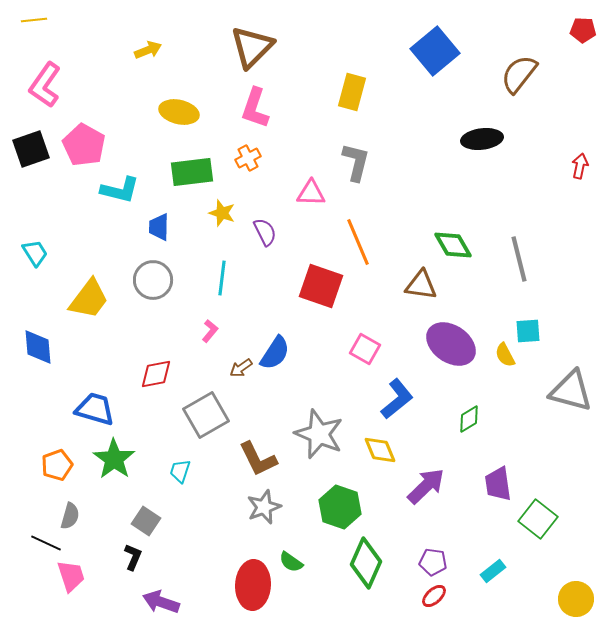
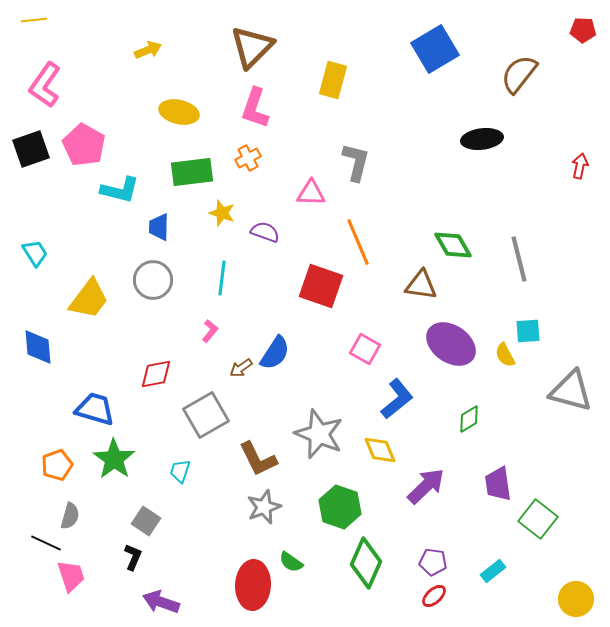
blue square at (435, 51): moved 2 px up; rotated 9 degrees clockwise
yellow rectangle at (352, 92): moved 19 px left, 12 px up
purple semicircle at (265, 232): rotated 44 degrees counterclockwise
